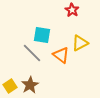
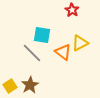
orange triangle: moved 2 px right, 3 px up
